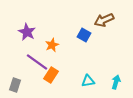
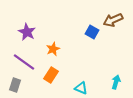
brown arrow: moved 9 px right
blue square: moved 8 px right, 3 px up
orange star: moved 1 px right, 4 px down
purple line: moved 13 px left
cyan triangle: moved 7 px left, 7 px down; rotated 32 degrees clockwise
